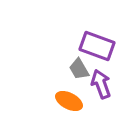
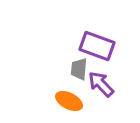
gray trapezoid: rotated 35 degrees clockwise
purple arrow: rotated 24 degrees counterclockwise
